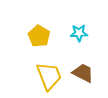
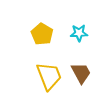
yellow pentagon: moved 3 px right, 2 px up
brown trapezoid: moved 2 px left; rotated 35 degrees clockwise
